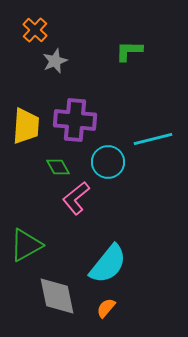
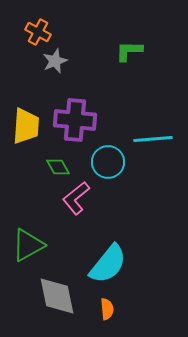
orange cross: moved 3 px right, 2 px down; rotated 15 degrees counterclockwise
cyan line: rotated 9 degrees clockwise
green triangle: moved 2 px right
orange semicircle: moved 1 px right, 1 px down; rotated 135 degrees clockwise
